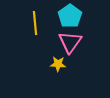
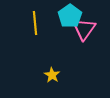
pink triangle: moved 14 px right, 13 px up
yellow star: moved 6 px left, 11 px down; rotated 28 degrees clockwise
